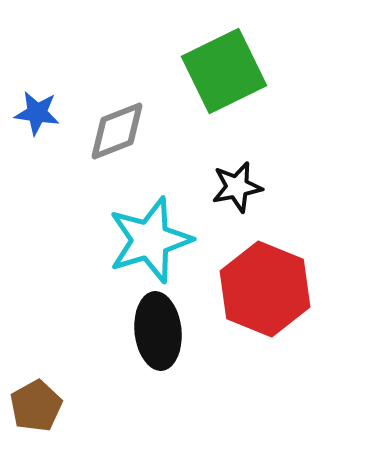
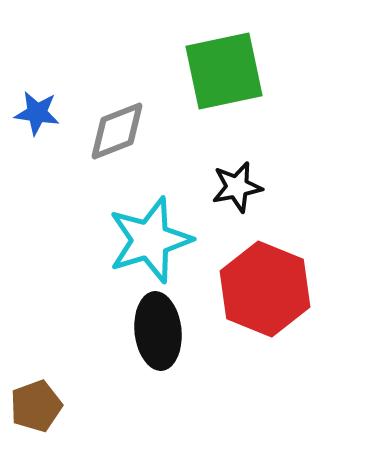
green square: rotated 14 degrees clockwise
brown pentagon: rotated 9 degrees clockwise
